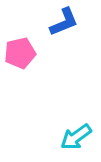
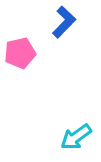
blue L-shape: rotated 24 degrees counterclockwise
